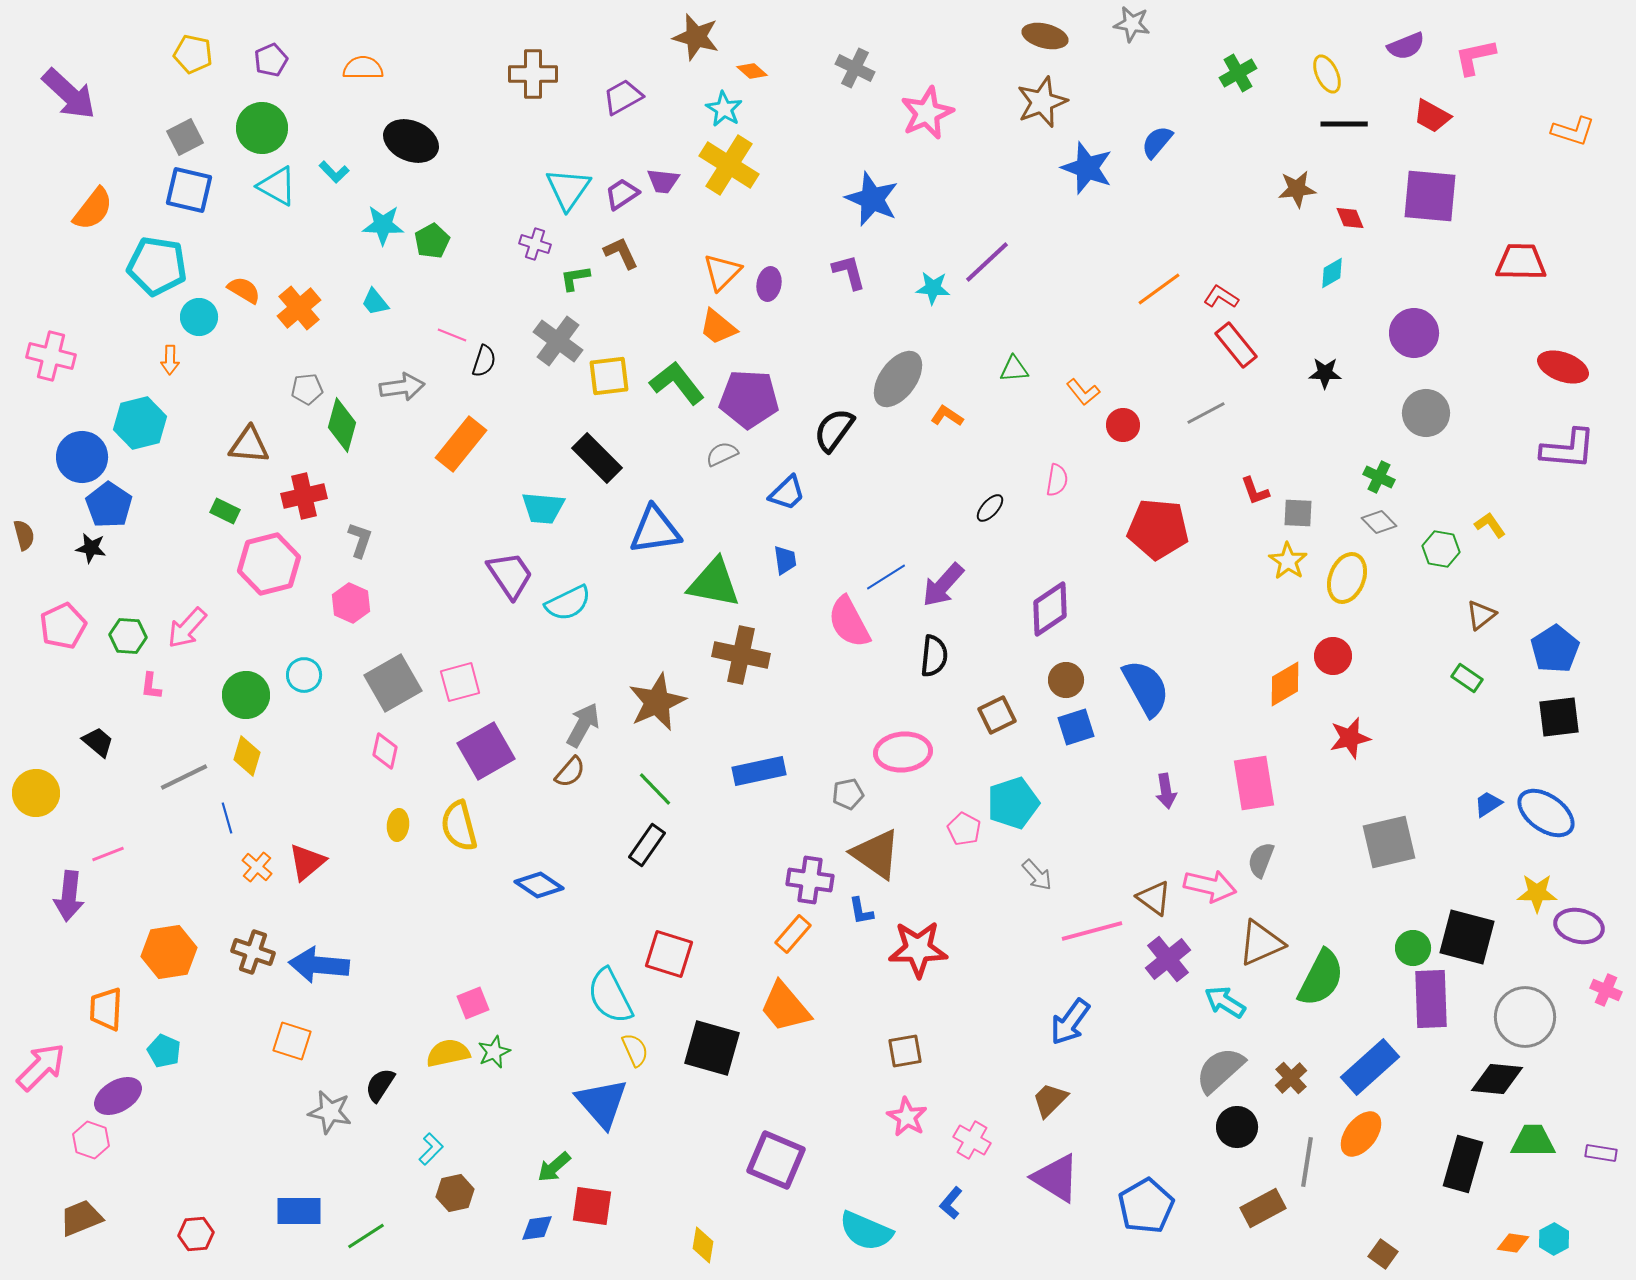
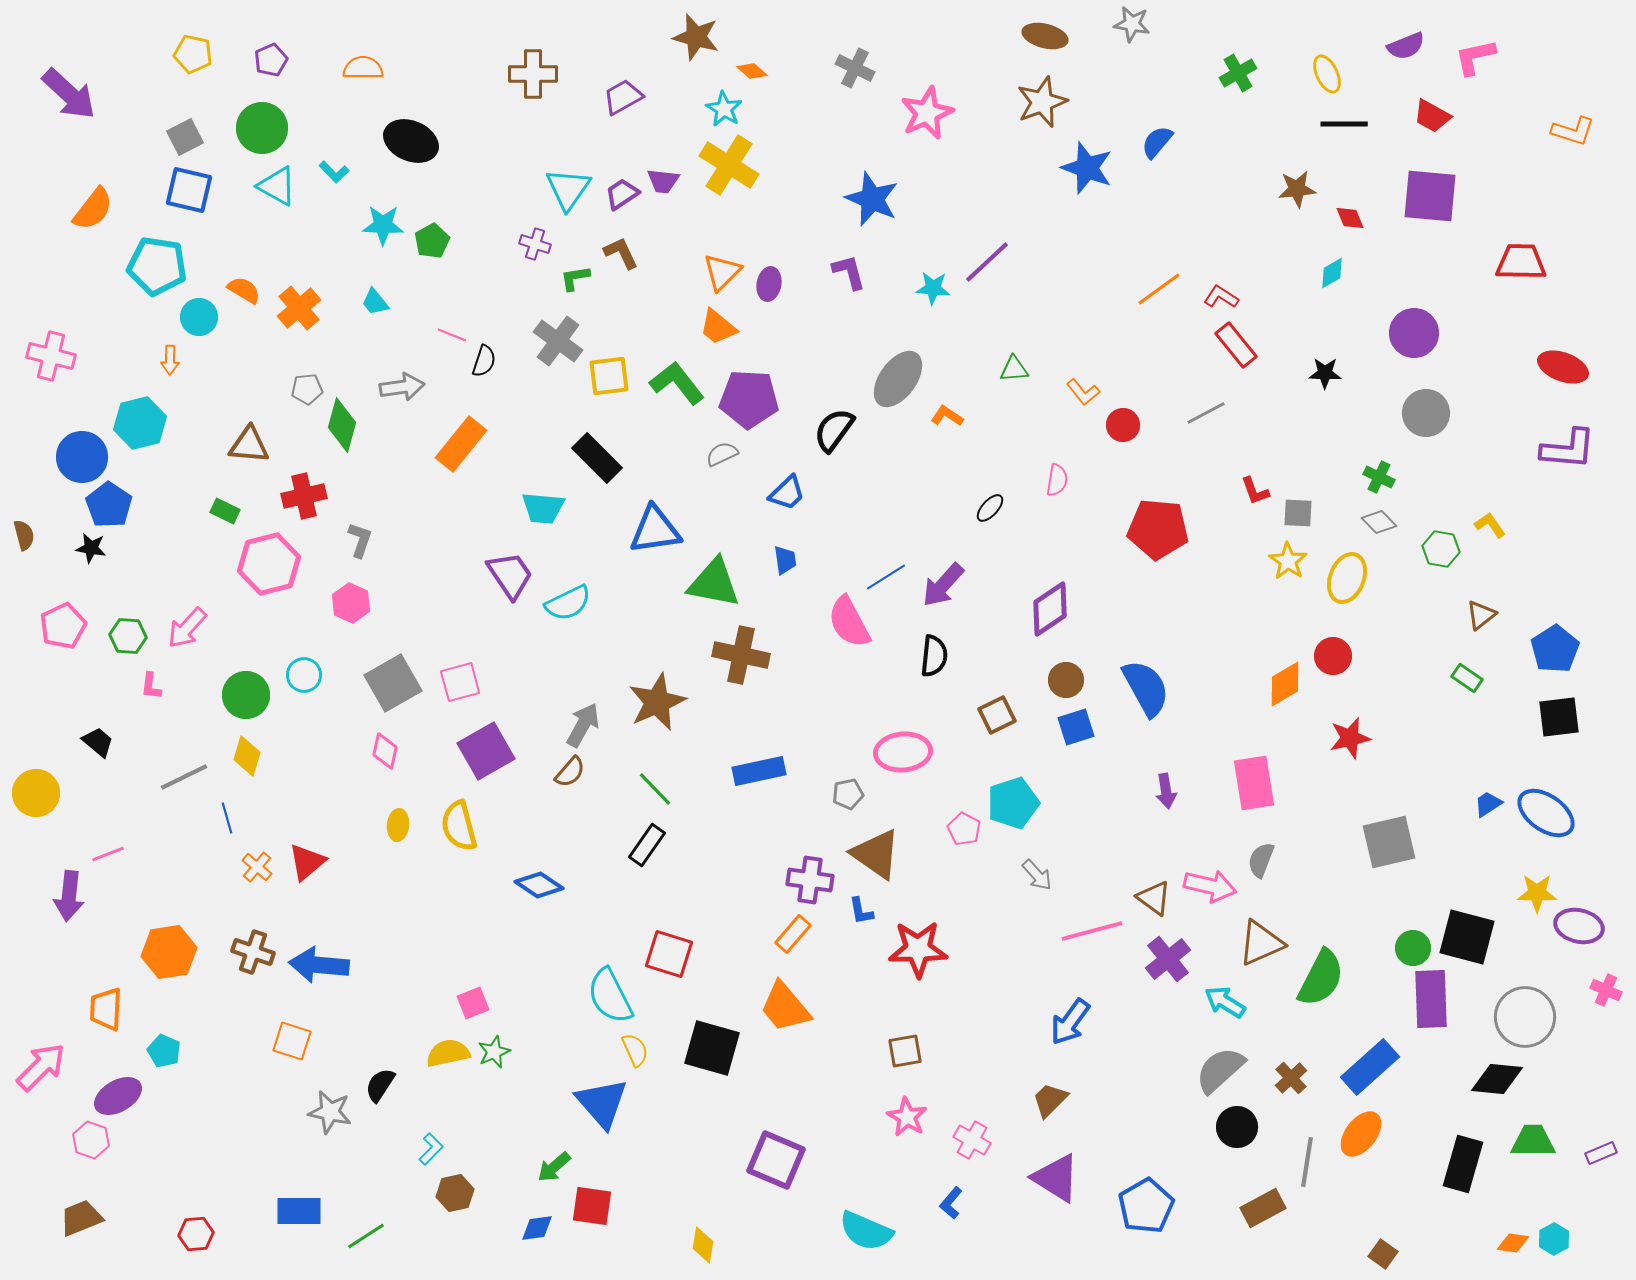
purple rectangle at (1601, 1153): rotated 32 degrees counterclockwise
